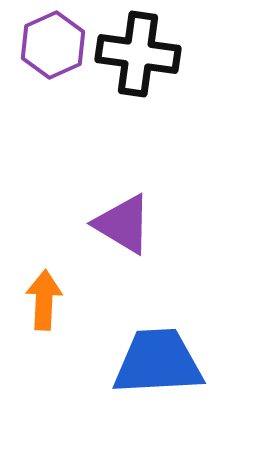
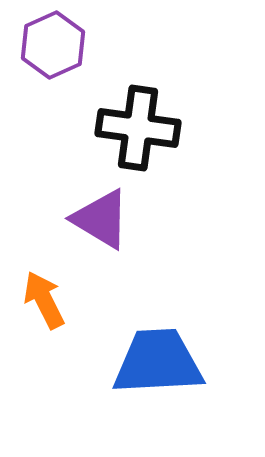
black cross: moved 74 px down
purple triangle: moved 22 px left, 5 px up
orange arrow: rotated 30 degrees counterclockwise
